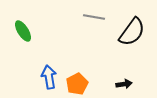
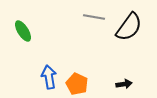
black semicircle: moved 3 px left, 5 px up
orange pentagon: rotated 20 degrees counterclockwise
